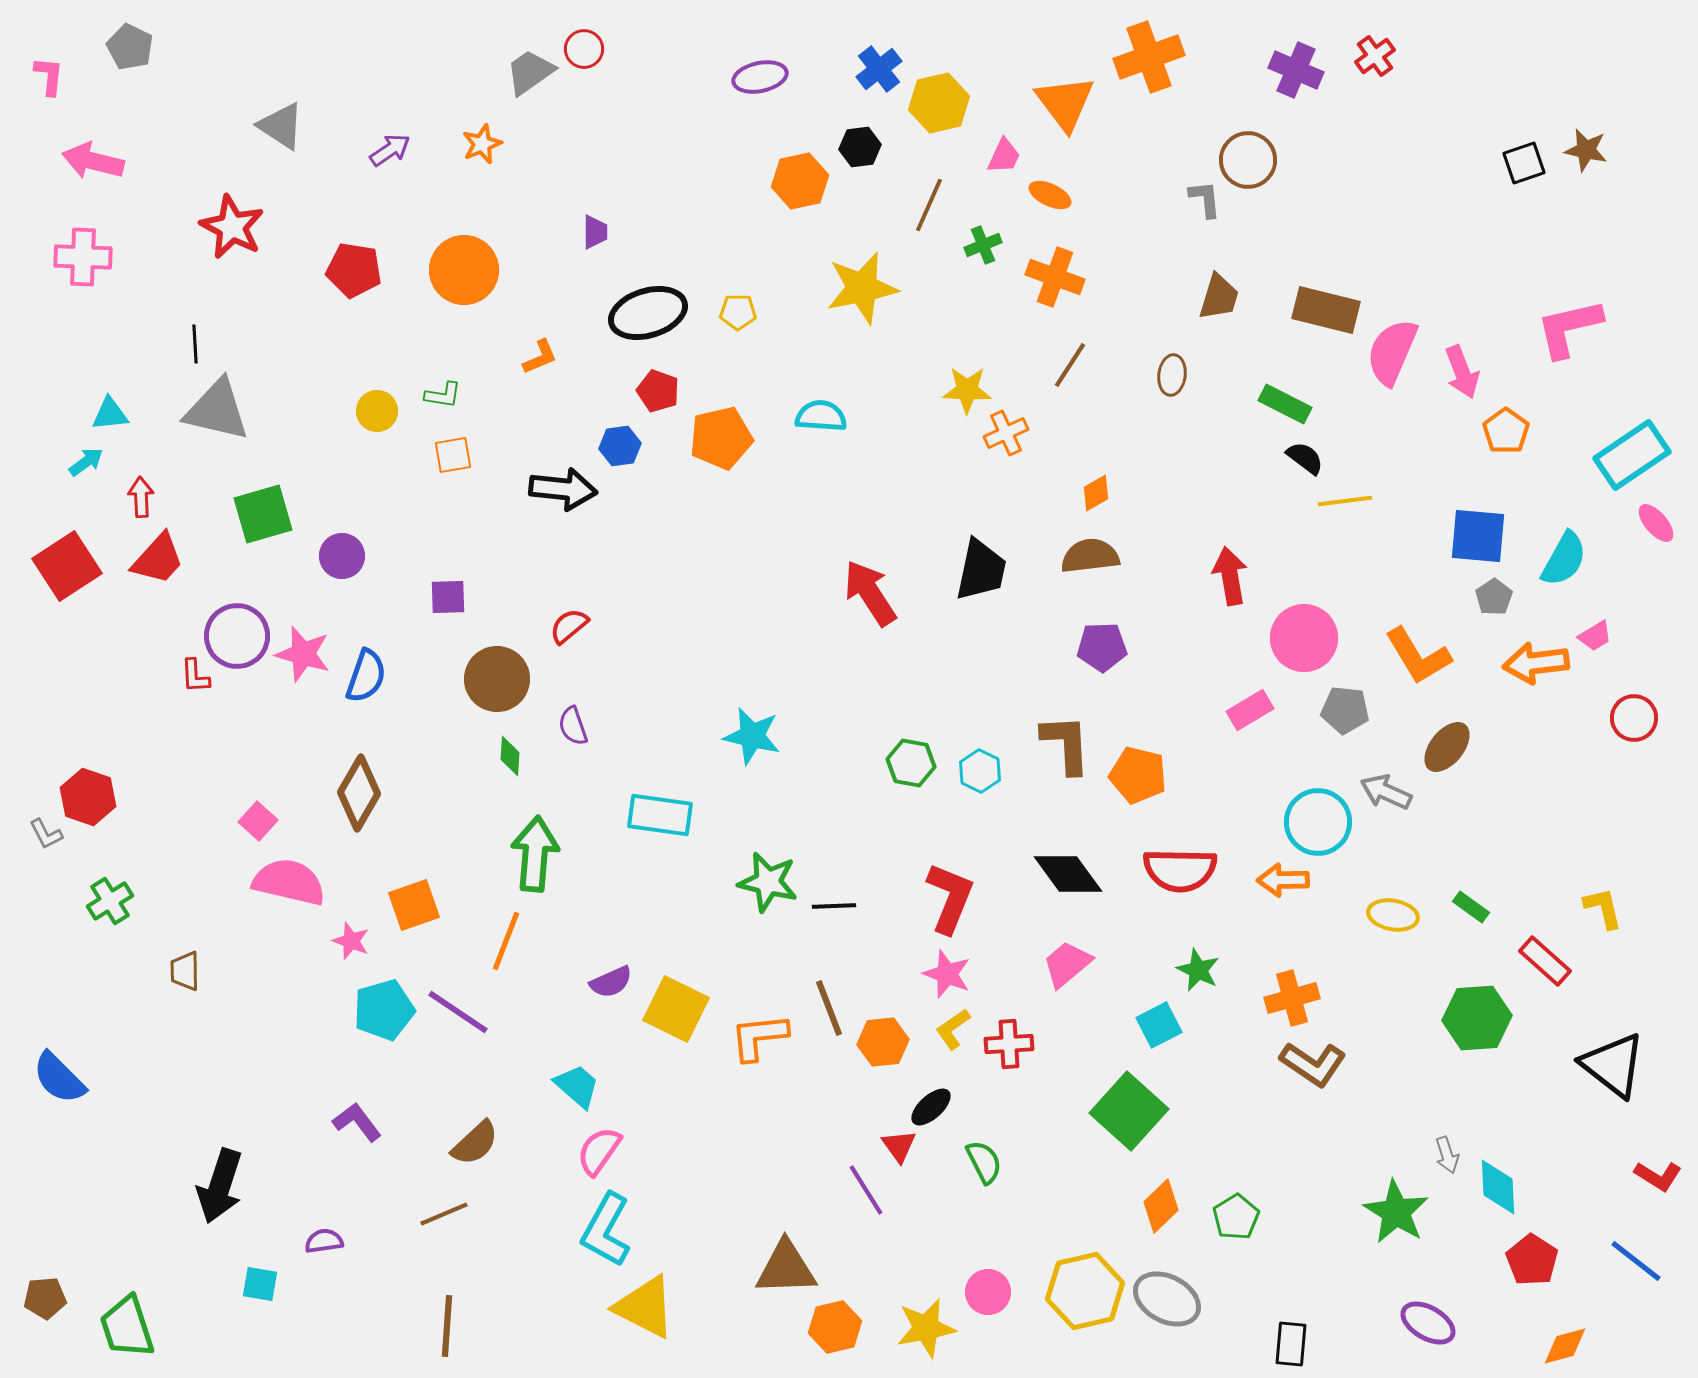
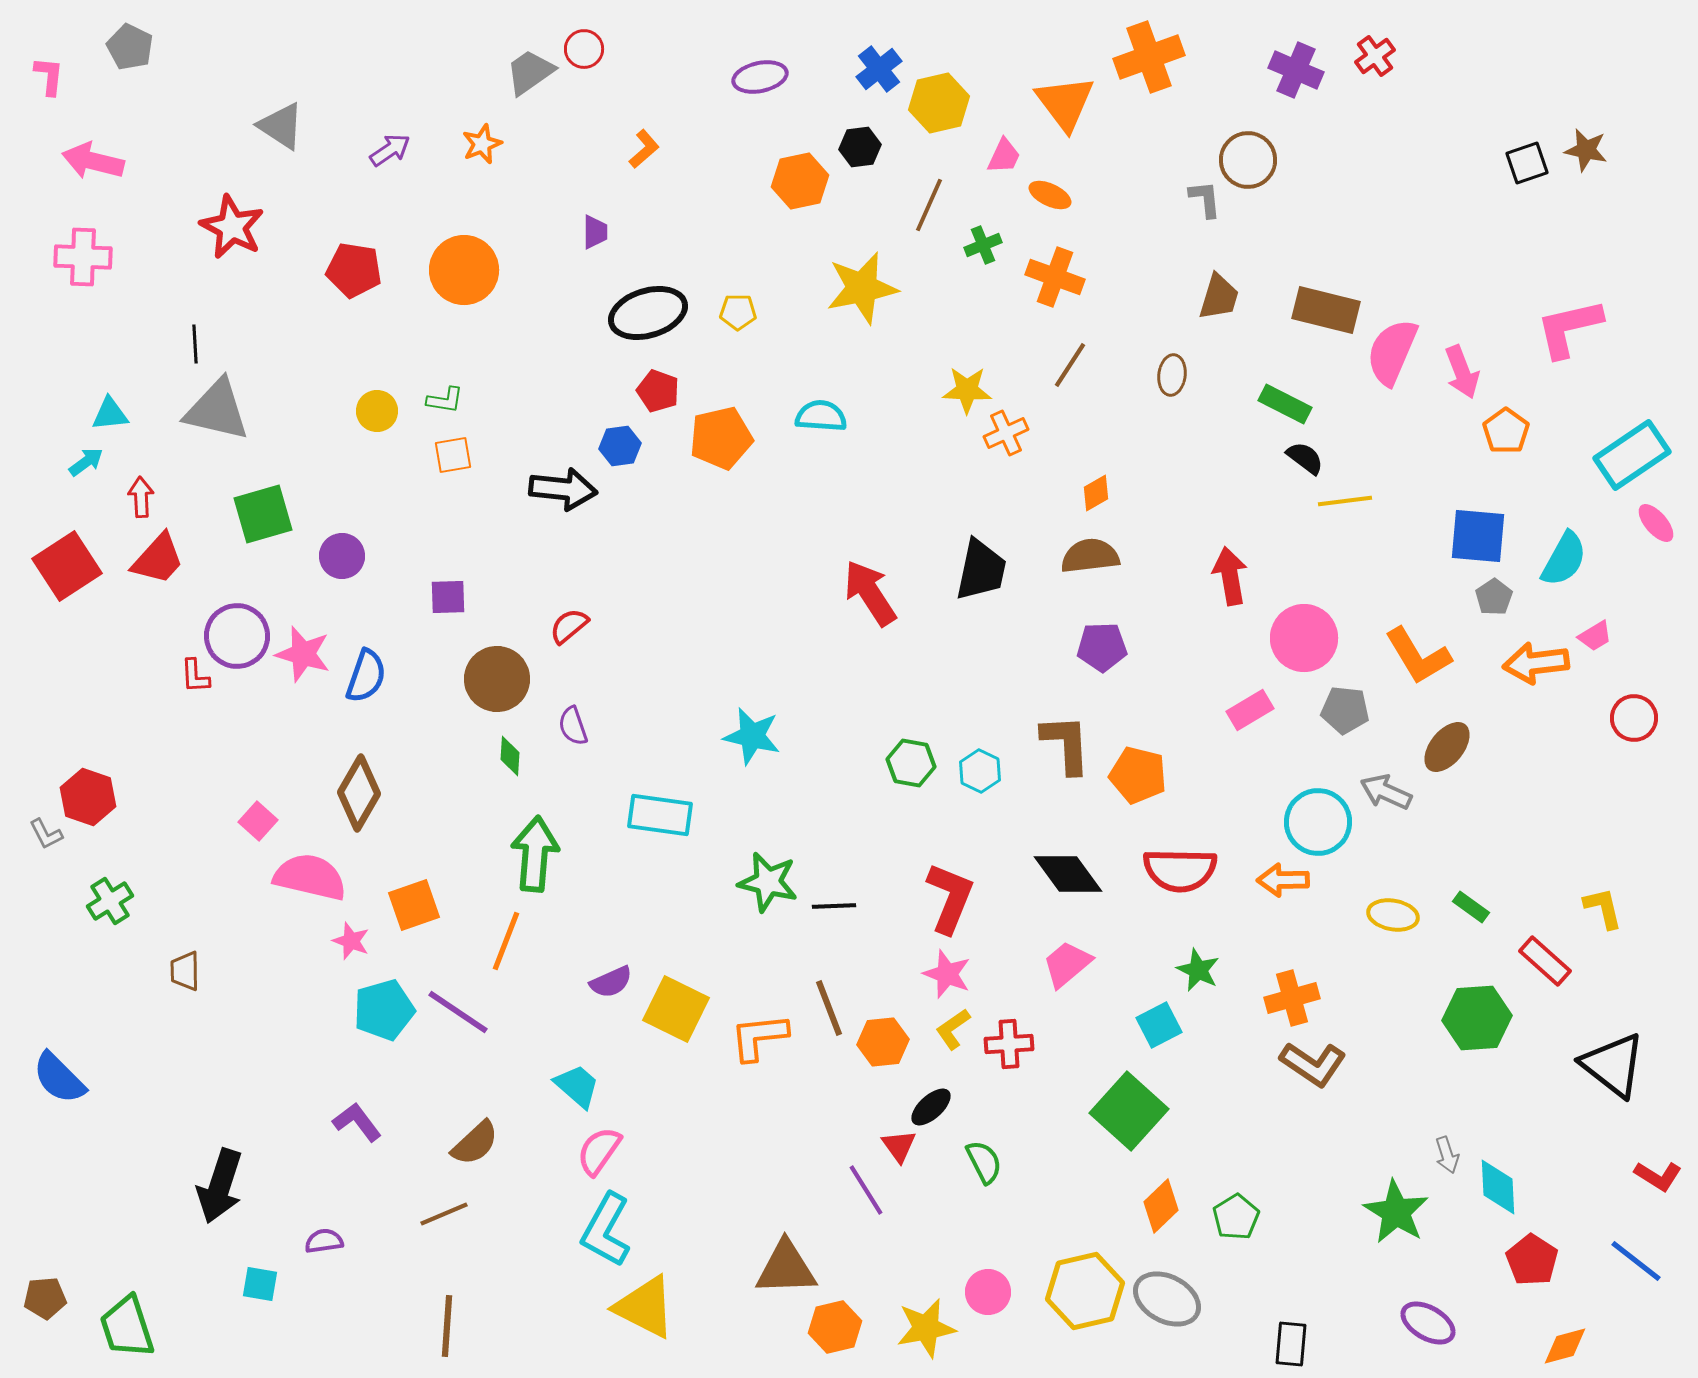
black square at (1524, 163): moved 3 px right
orange L-shape at (540, 357): moved 104 px right, 208 px up; rotated 18 degrees counterclockwise
green L-shape at (443, 395): moved 2 px right, 5 px down
pink semicircle at (289, 882): moved 21 px right, 5 px up
